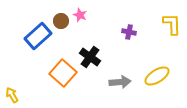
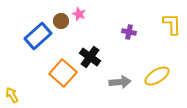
pink star: moved 1 px left, 1 px up
